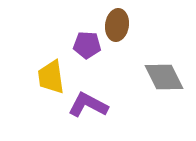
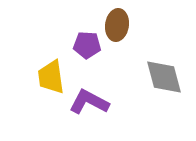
gray diamond: rotated 12 degrees clockwise
purple L-shape: moved 1 px right, 3 px up
